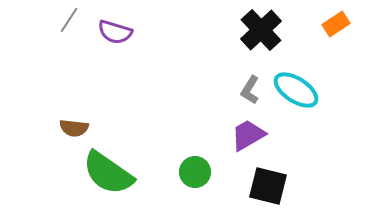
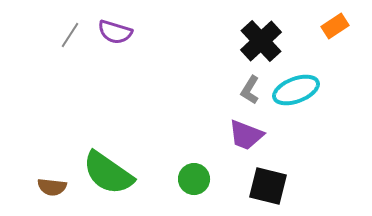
gray line: moved 1 px right, 15 px down
orange rectangle: moved 1 px left, 2 px down
black cross: moved 11 px down
cyan ellipse: rotated 54 degrees counterclockwise
brown semicircle: moved 22 px left, 59 px down
purple trapezoid: moved 2 px left; rotated 129 degrees counterclockwise
green circle: moved 1 px left, 7 px down
